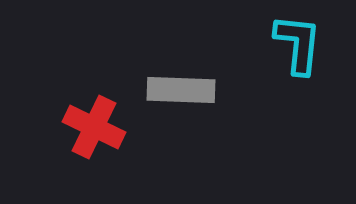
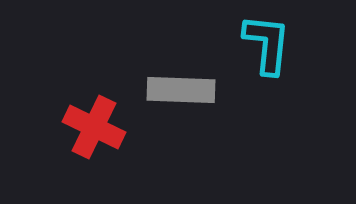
cyan L-shape: moved 31 px left
